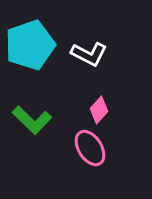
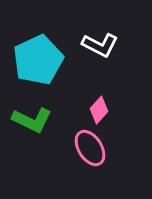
cyan pentagon: moved 8 px right, 15 px down; rotated 6 degrees counterclockwise
white L-shape: moved 11 px right, 9 px up
green L-shape: rotated 18 degrees counterclockwise
